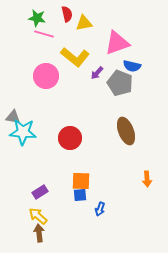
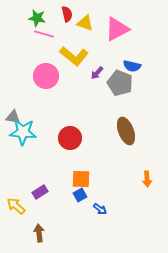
yellow triangle: moved 1 px right; rotated 30 degrees clockwise
pink triangle: moved 14 px up; rotated 8 degrees counterclockwise
yellow L-shape: moved 1 px left, 1 px up
orange square: moved 2 px up
blue square: rotated 24 degrees counterclockwise
blue arrow: rotated 72 degrees counterclockwise
yellow arrow: moved 22 px left, 10 px up
